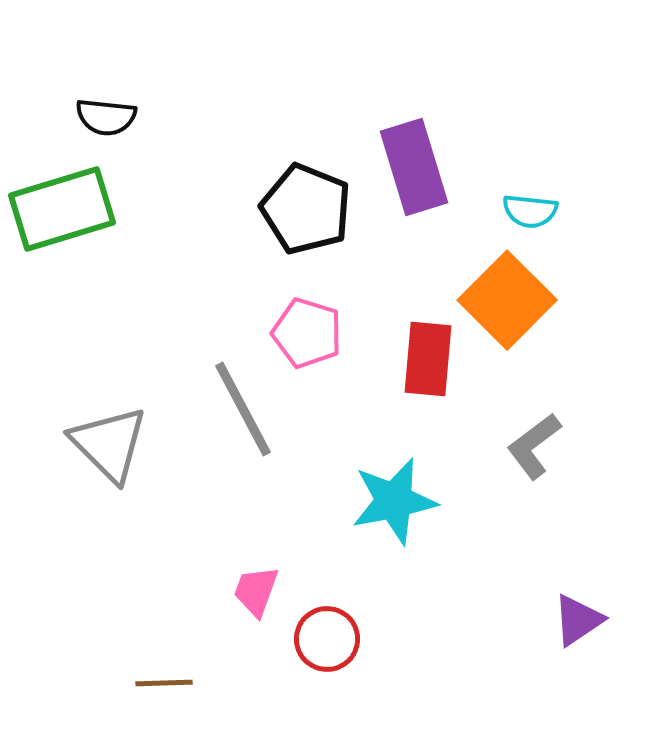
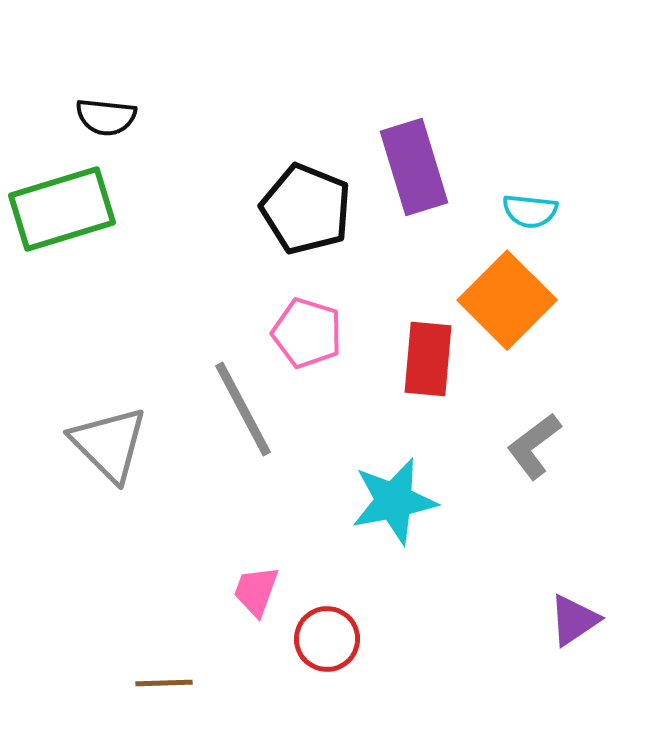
purple triangle: moved 4 px left
